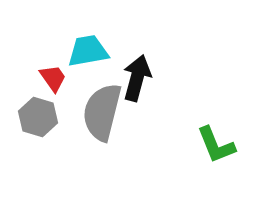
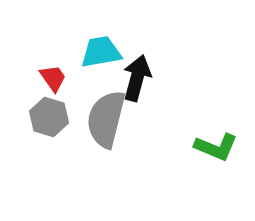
cyan trapezoid: moved 13 px right, 1 px down
gray semicircle: moved 4 px right, 7 px down
gray hexagon: moved 11 px right
green L-shape: moved 2 px down; rotated 45 degrees counterclockwise
